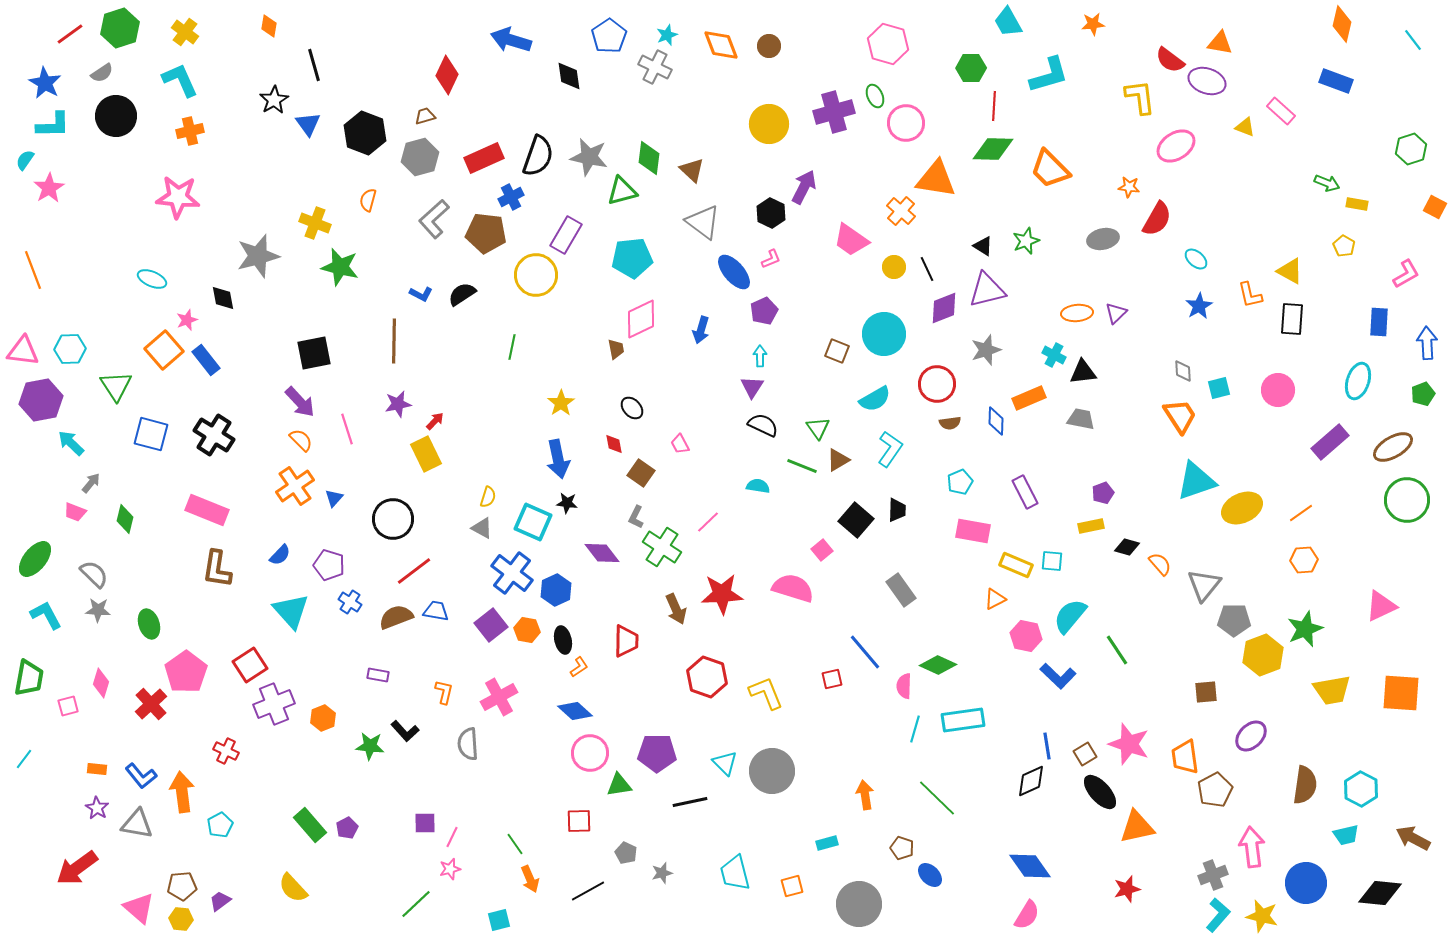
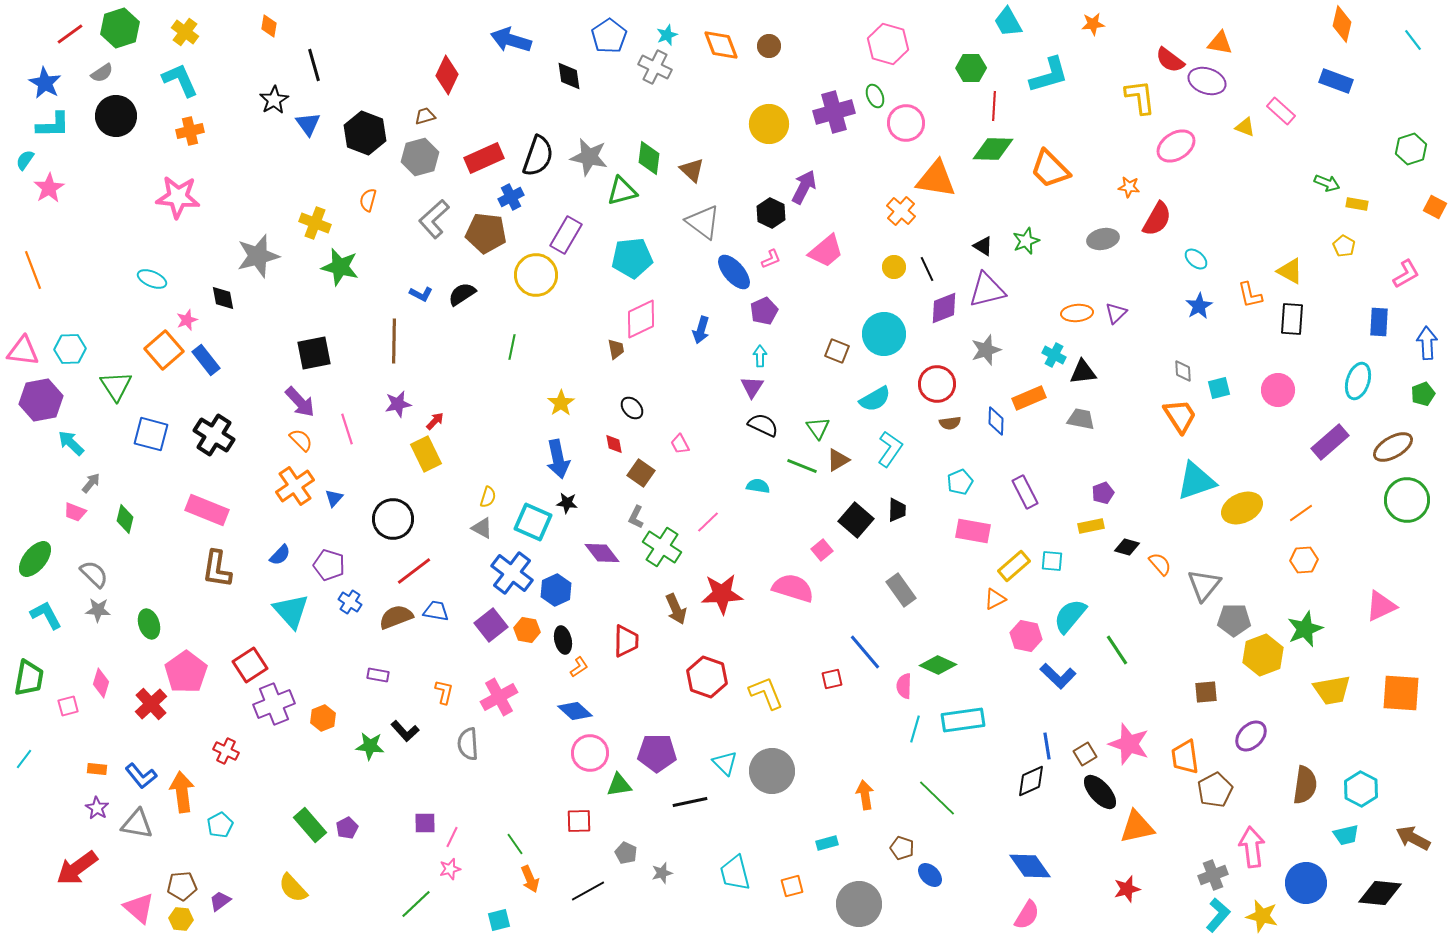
pink trapezoid at (851, 240): moved 25 px left, 11 px down; rotated 75 degrees counterclockwise
yellow rectangle at (1016, 565): moved 2 px left, 1 px down; rotated 64 degrees counterclockwise
